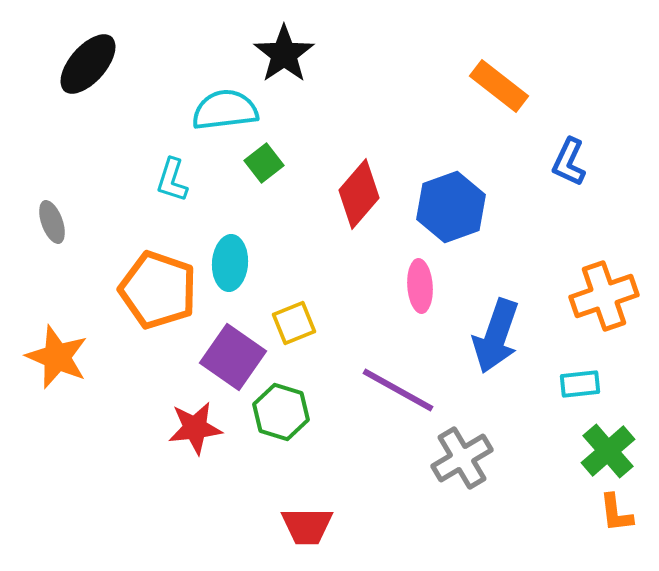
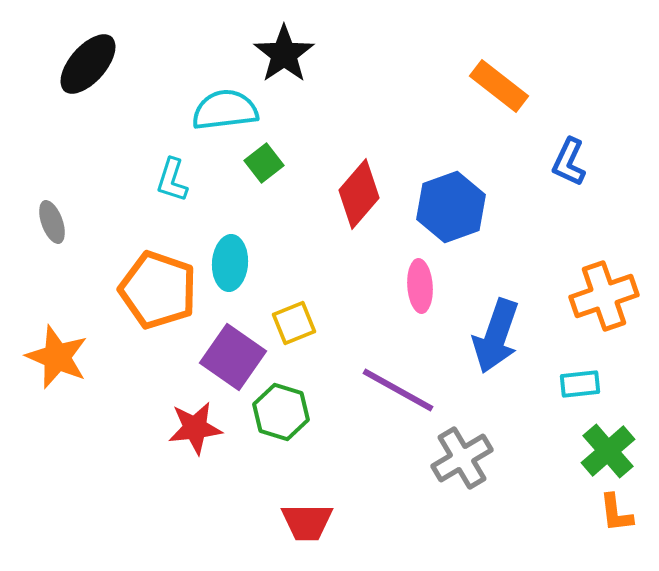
red trapezoid: moved 4 px up
